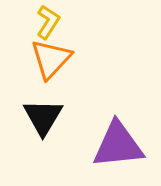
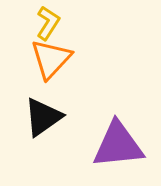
yellow L-shape: moved 1 px down
black triangle: rotated 24 degrees clockwise
